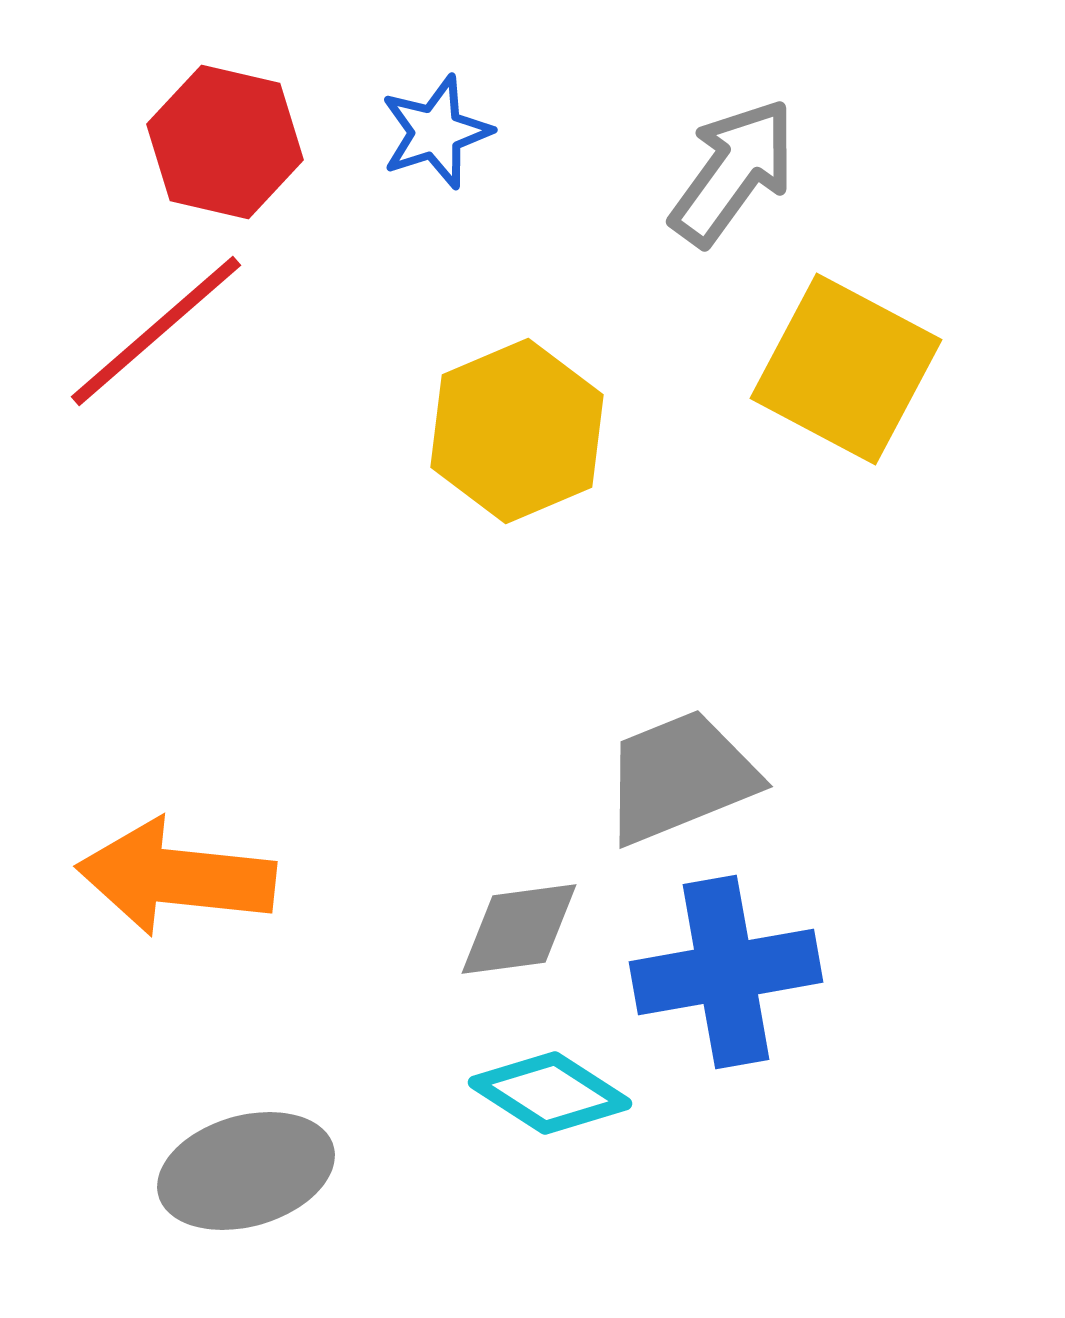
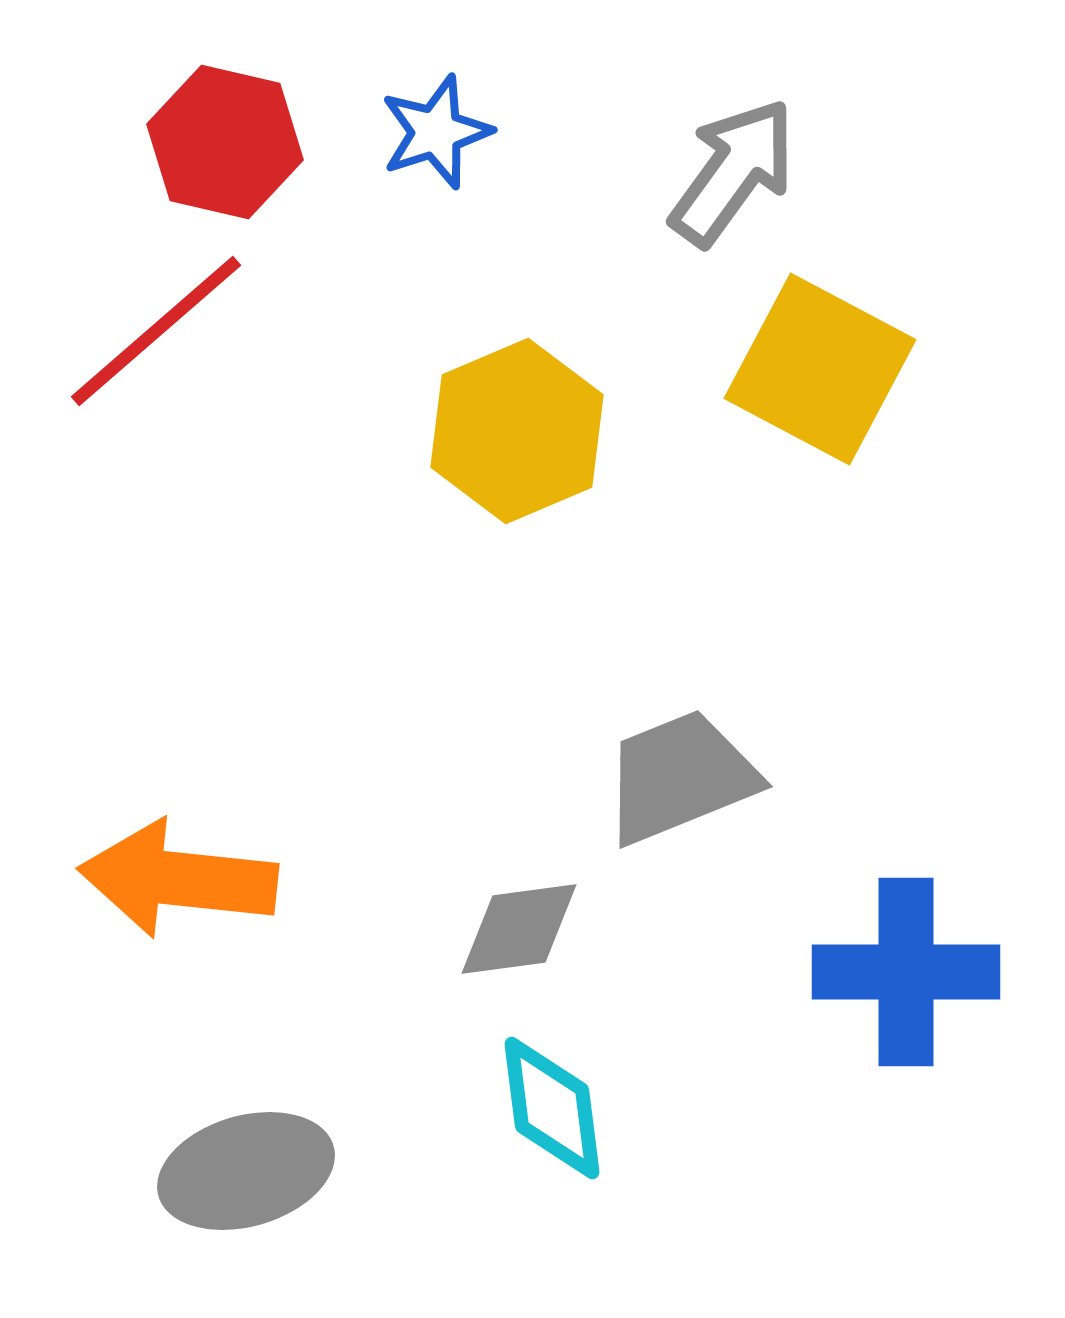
yellow square: moved 26 px left
orange arrow: moved 2 px right, 2 px down
blue cross: moved 180 px right; rotated 10 degrees clockwise
cyan diamond: moved 2 px right, 15 px down; rotated 50 degrees clockwise
